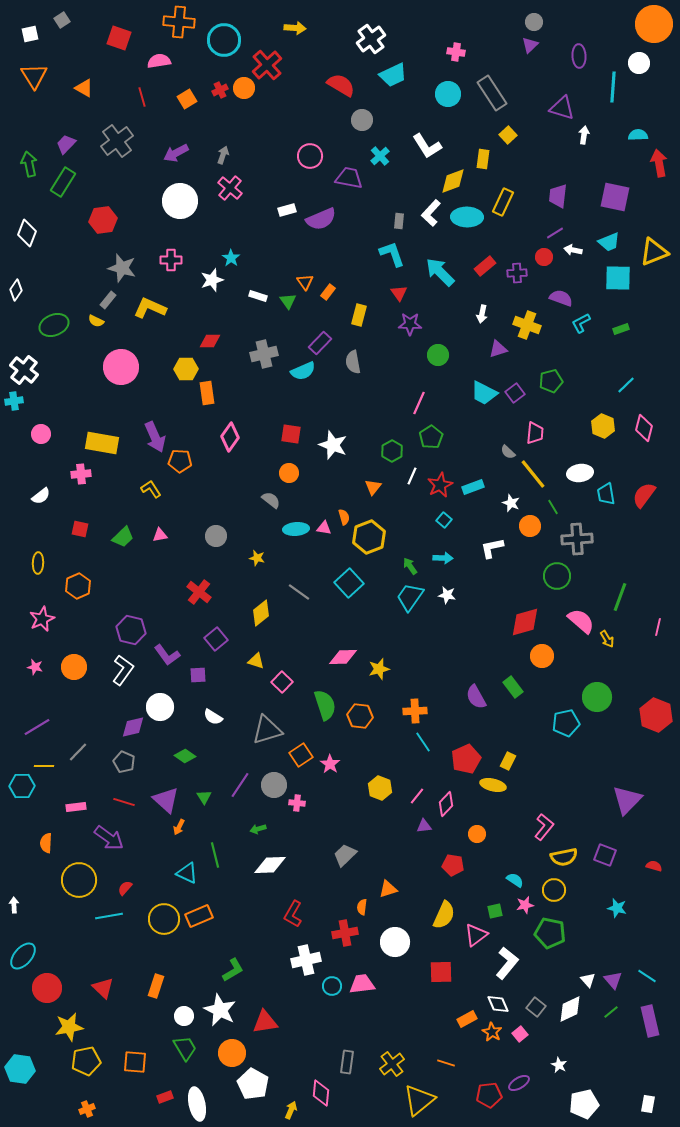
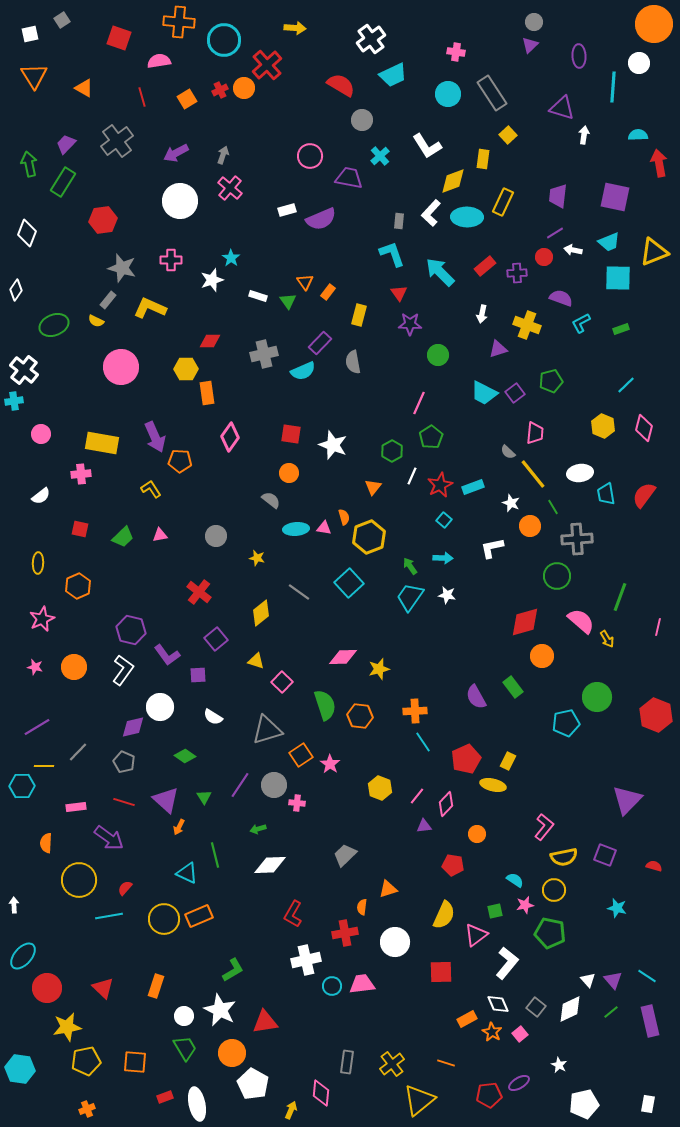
yellow star at (69, 1027): moved 2 px left
